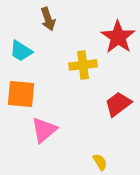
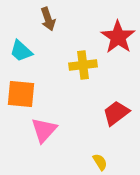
cyan trapezoid: rotated 10 degrees clockwise
red trapezoid: moved 2 px left, 9 px down
pink triangle: rotated 8 degrees counterclockwise
